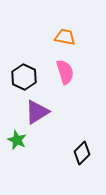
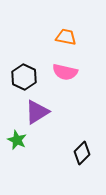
orange trapezoid: moved 1 px right
pink semicircle: rotated 120 degrees clockwise
